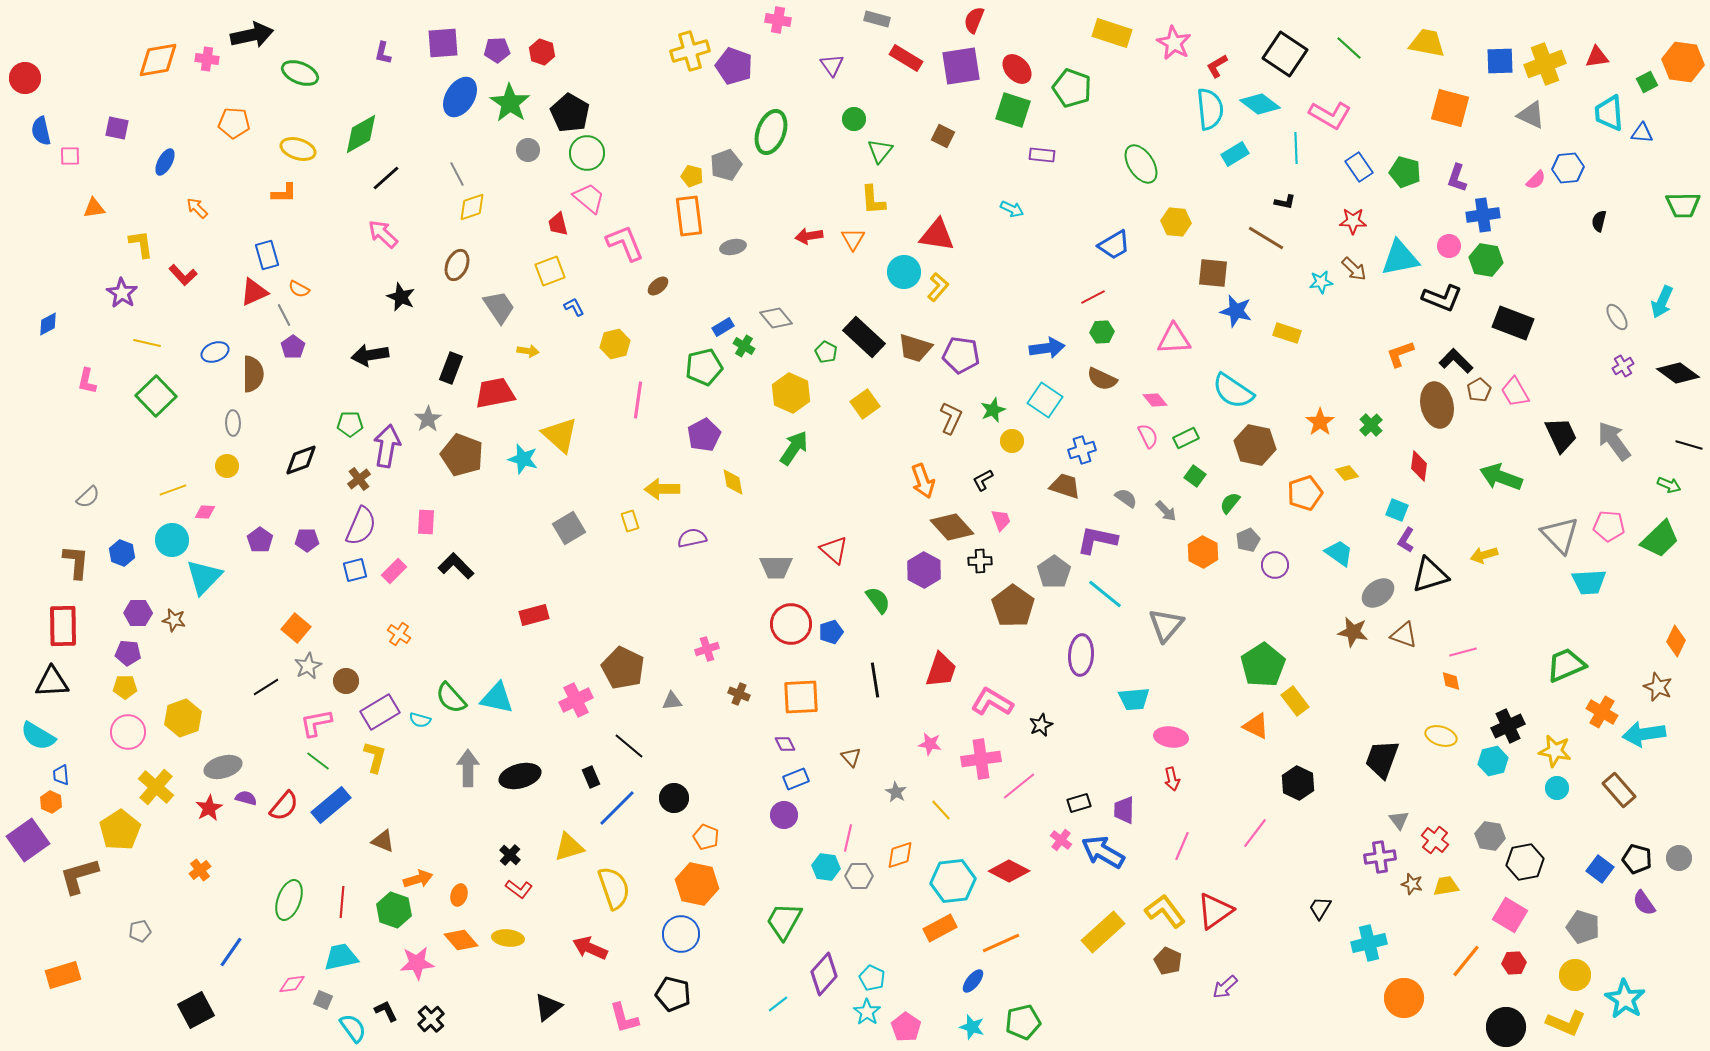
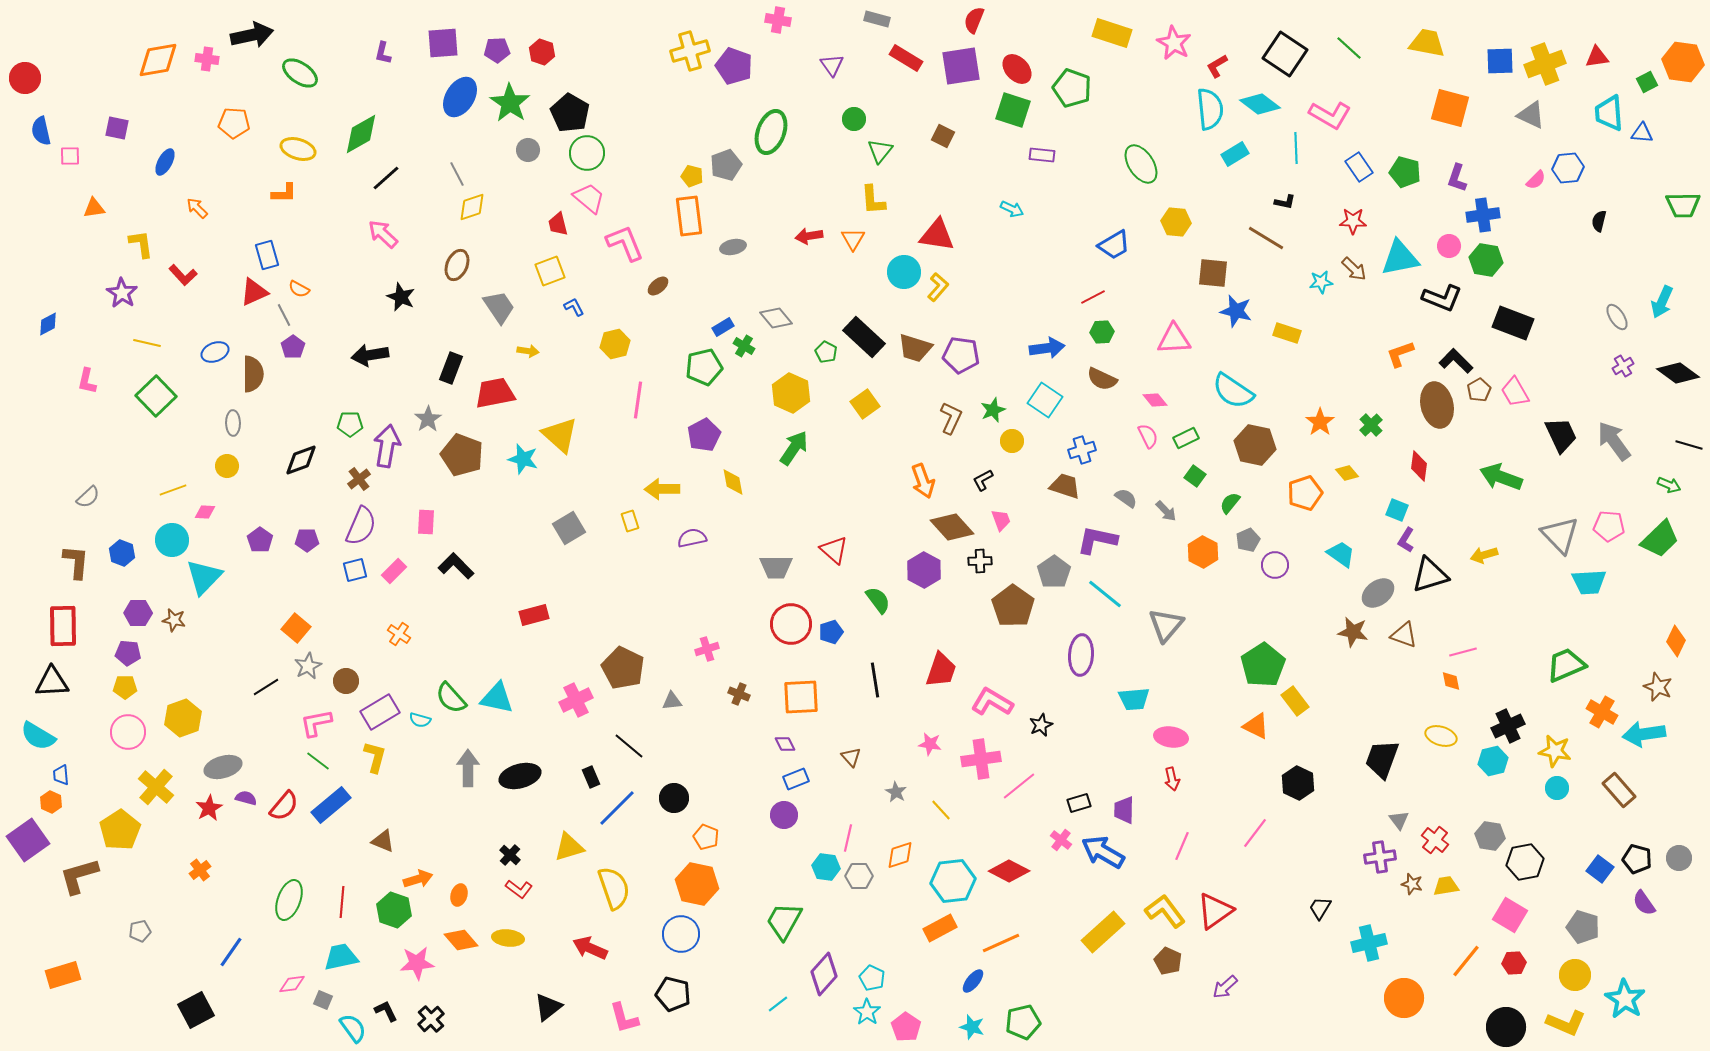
green ellipse at (300, 73): rotated 12 degrees clockwise
cyan trapezoid at (1339, 553): moved 2 px right, 1 px down
